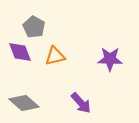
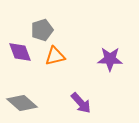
gray pentagon: moved 8 px right, 3 px down; rotated 25 degrees clockwise
gray diamond: moved 2 px left
